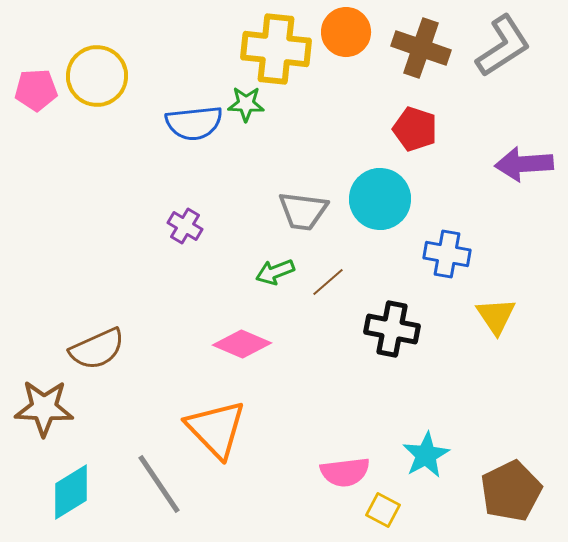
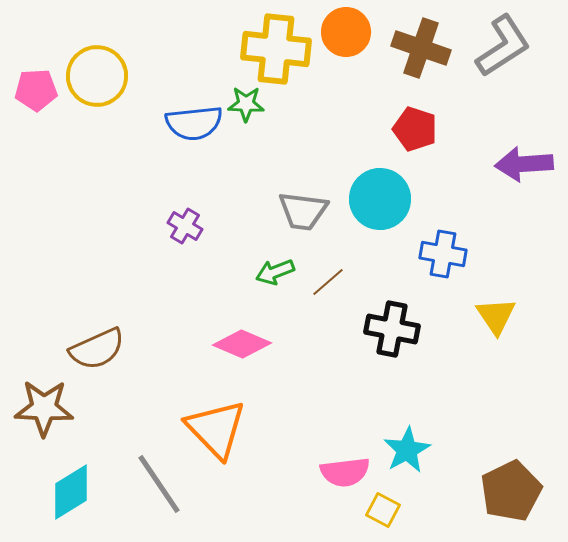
blue cross: moved 4 px left
cyan star: moved 19 px left, 5 px up
